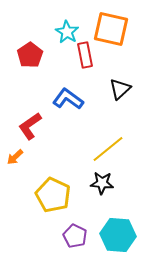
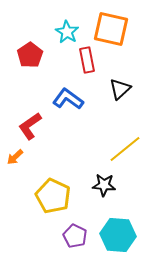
red rectangle: moved 2 px right, 5 px down
yellow line: moved 17 px right
black star: moved 2 px right, 2 px down
yellow pentagon: moved 1 px down
